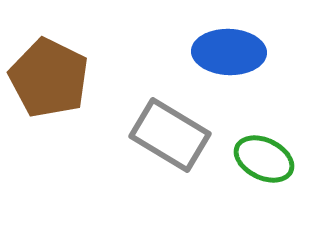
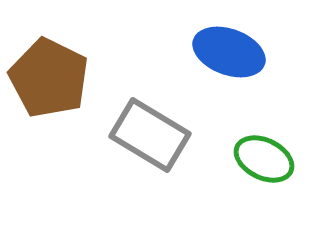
blue ellipse: rotated 18 degrees clockwise
gray rectangle: moved 20 px left
